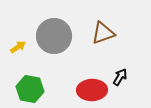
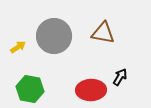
brown triangle: rotated 30 degrees clockwise
red ellipse: moved 1 px left
